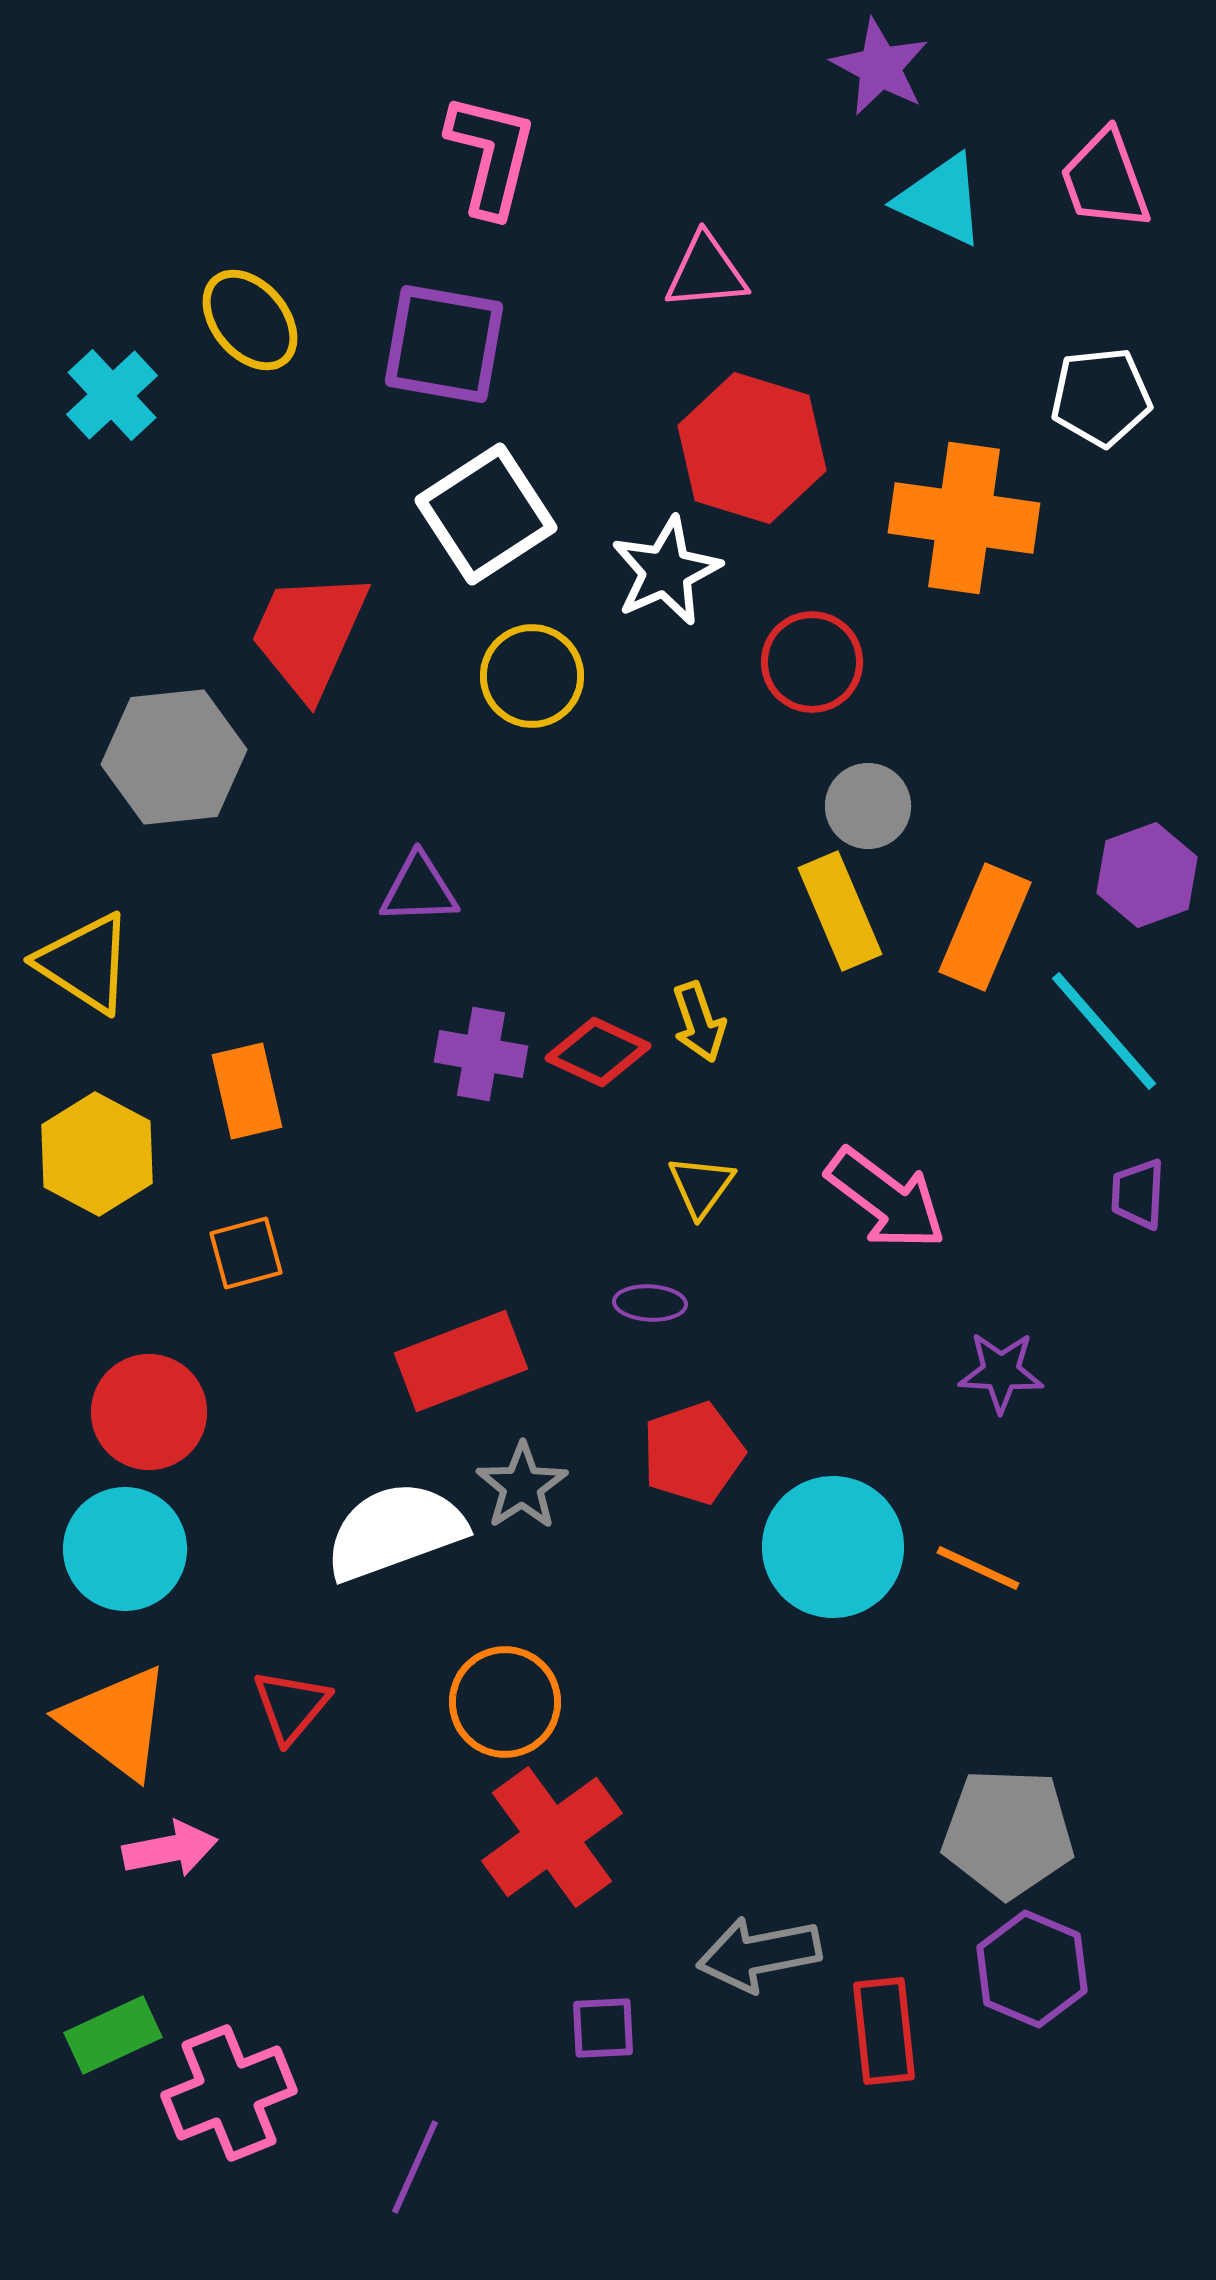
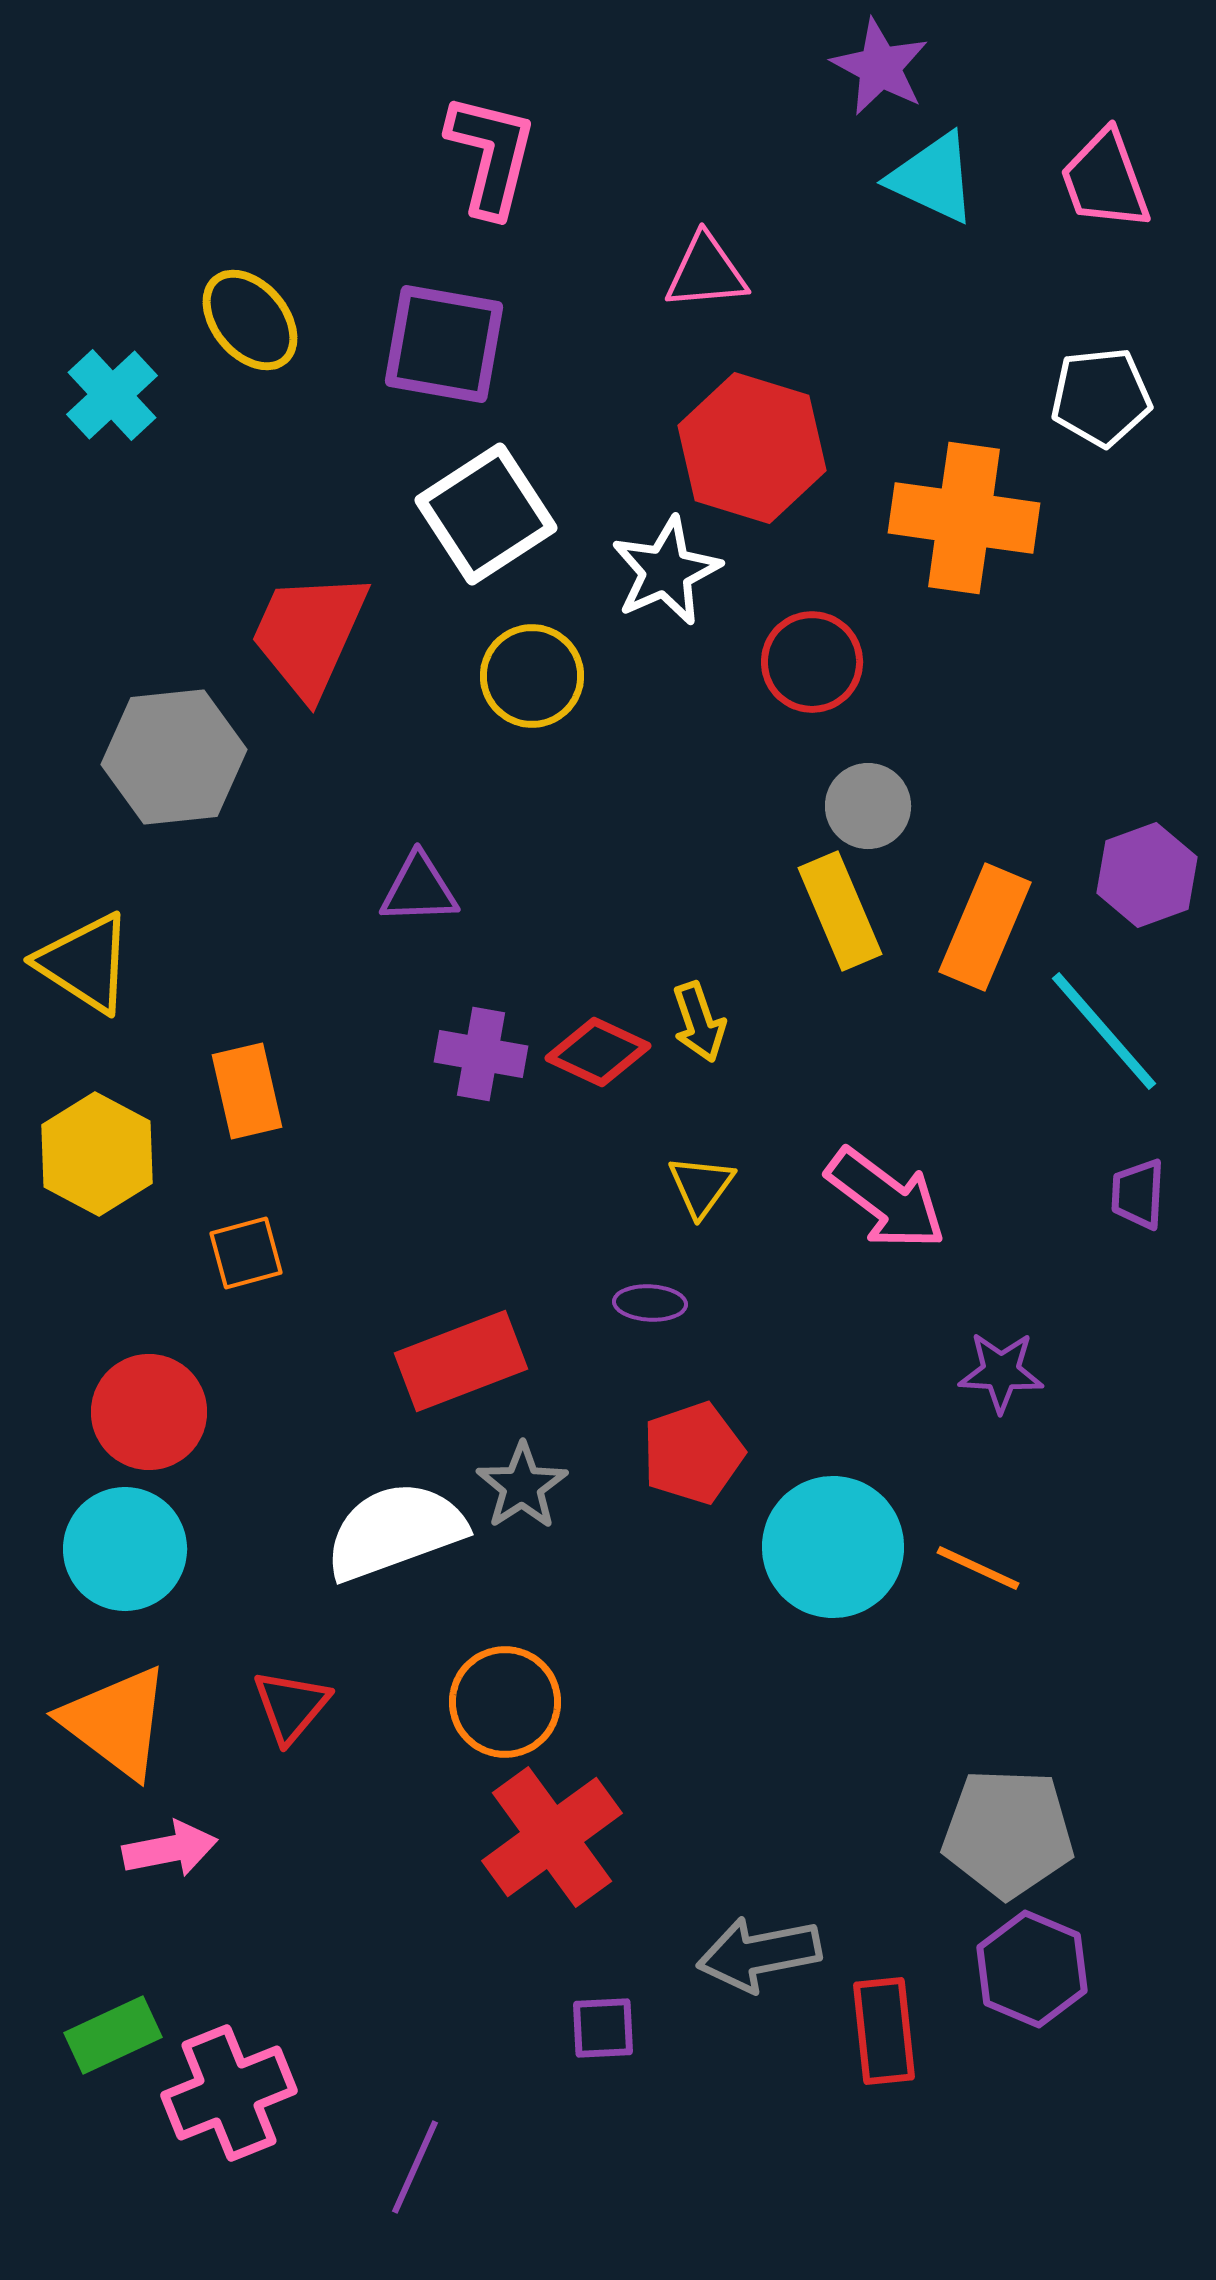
cyan triangle at (941, 200): moved 8 px left, 22 px up
